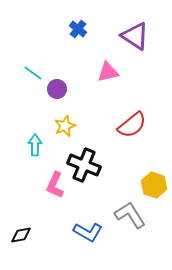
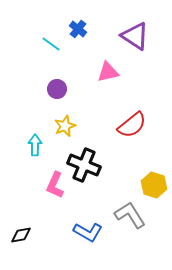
cyan line: moved 18 px right, 29 px up
